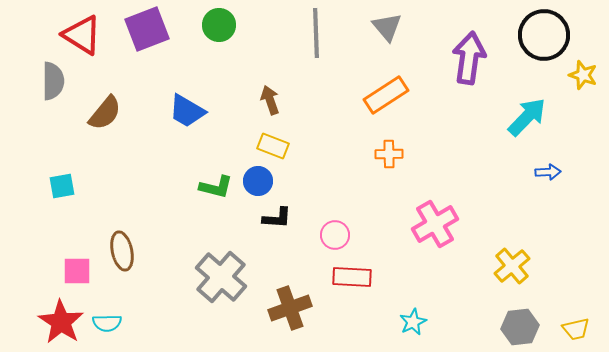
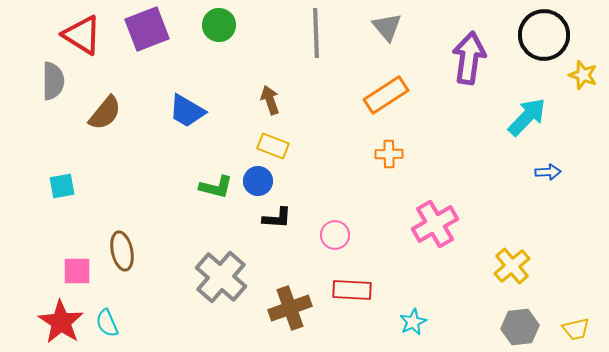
red rectangle: moved 13 px down
cyan semicircle: rotated 68 degrees clockwise
